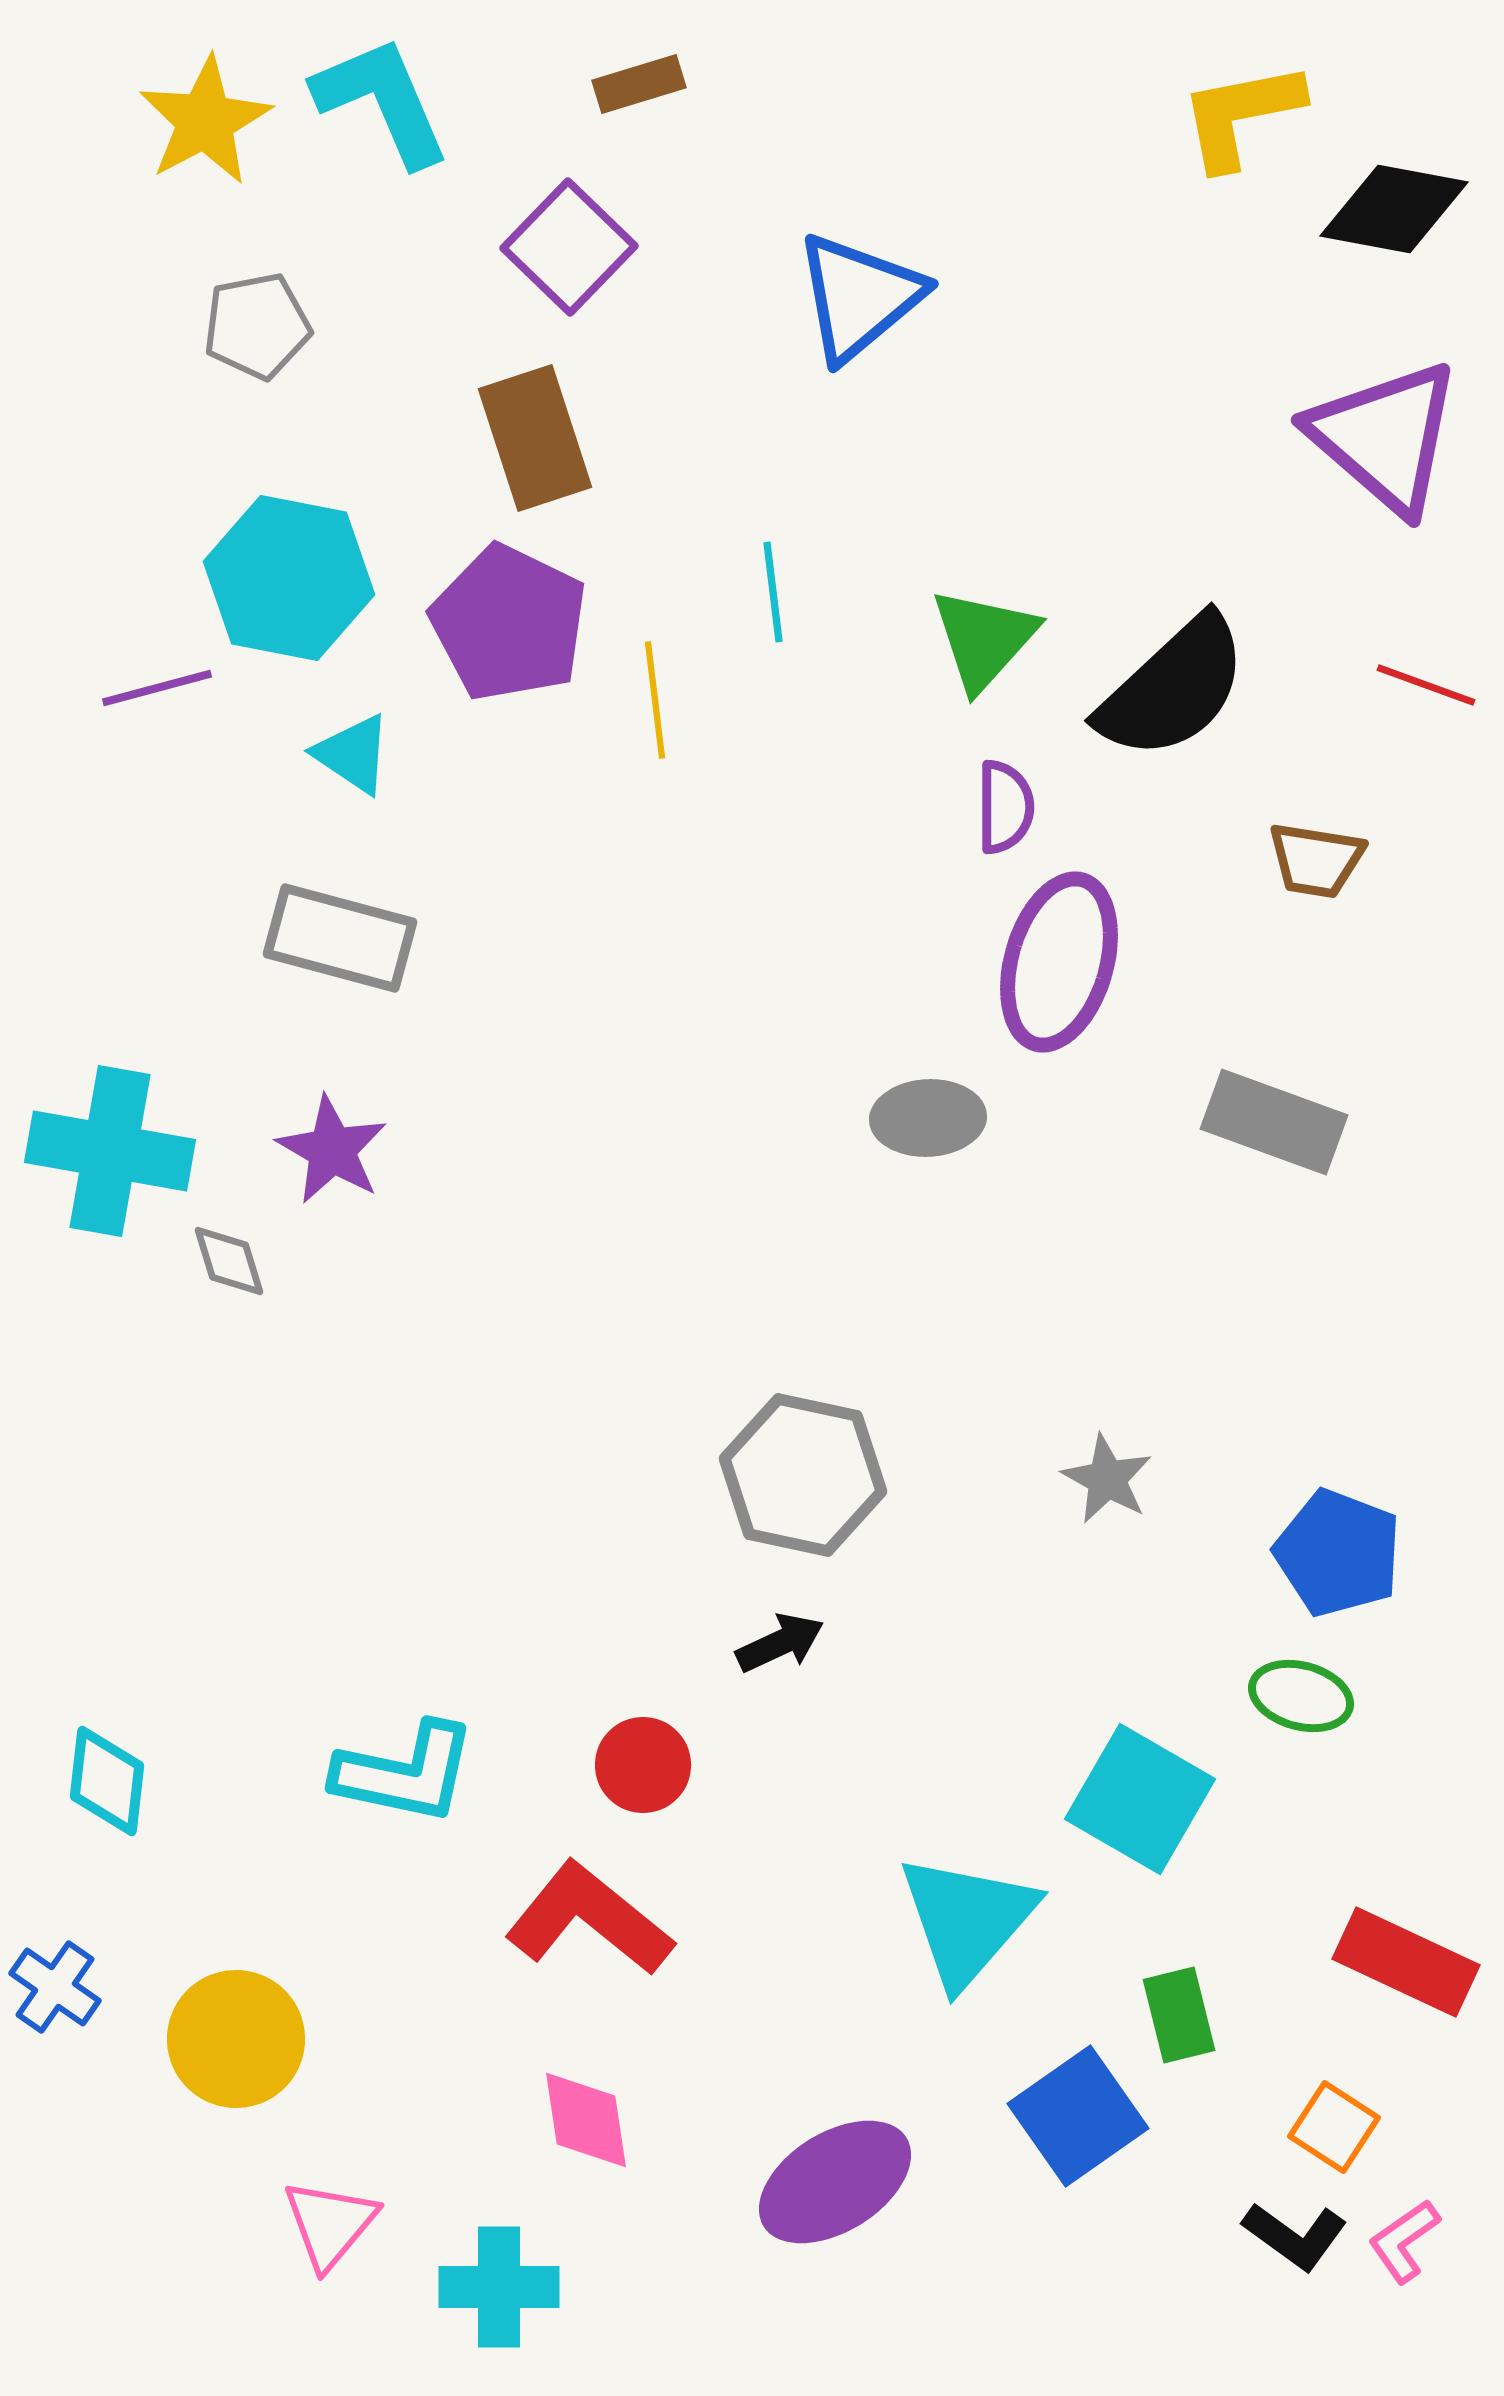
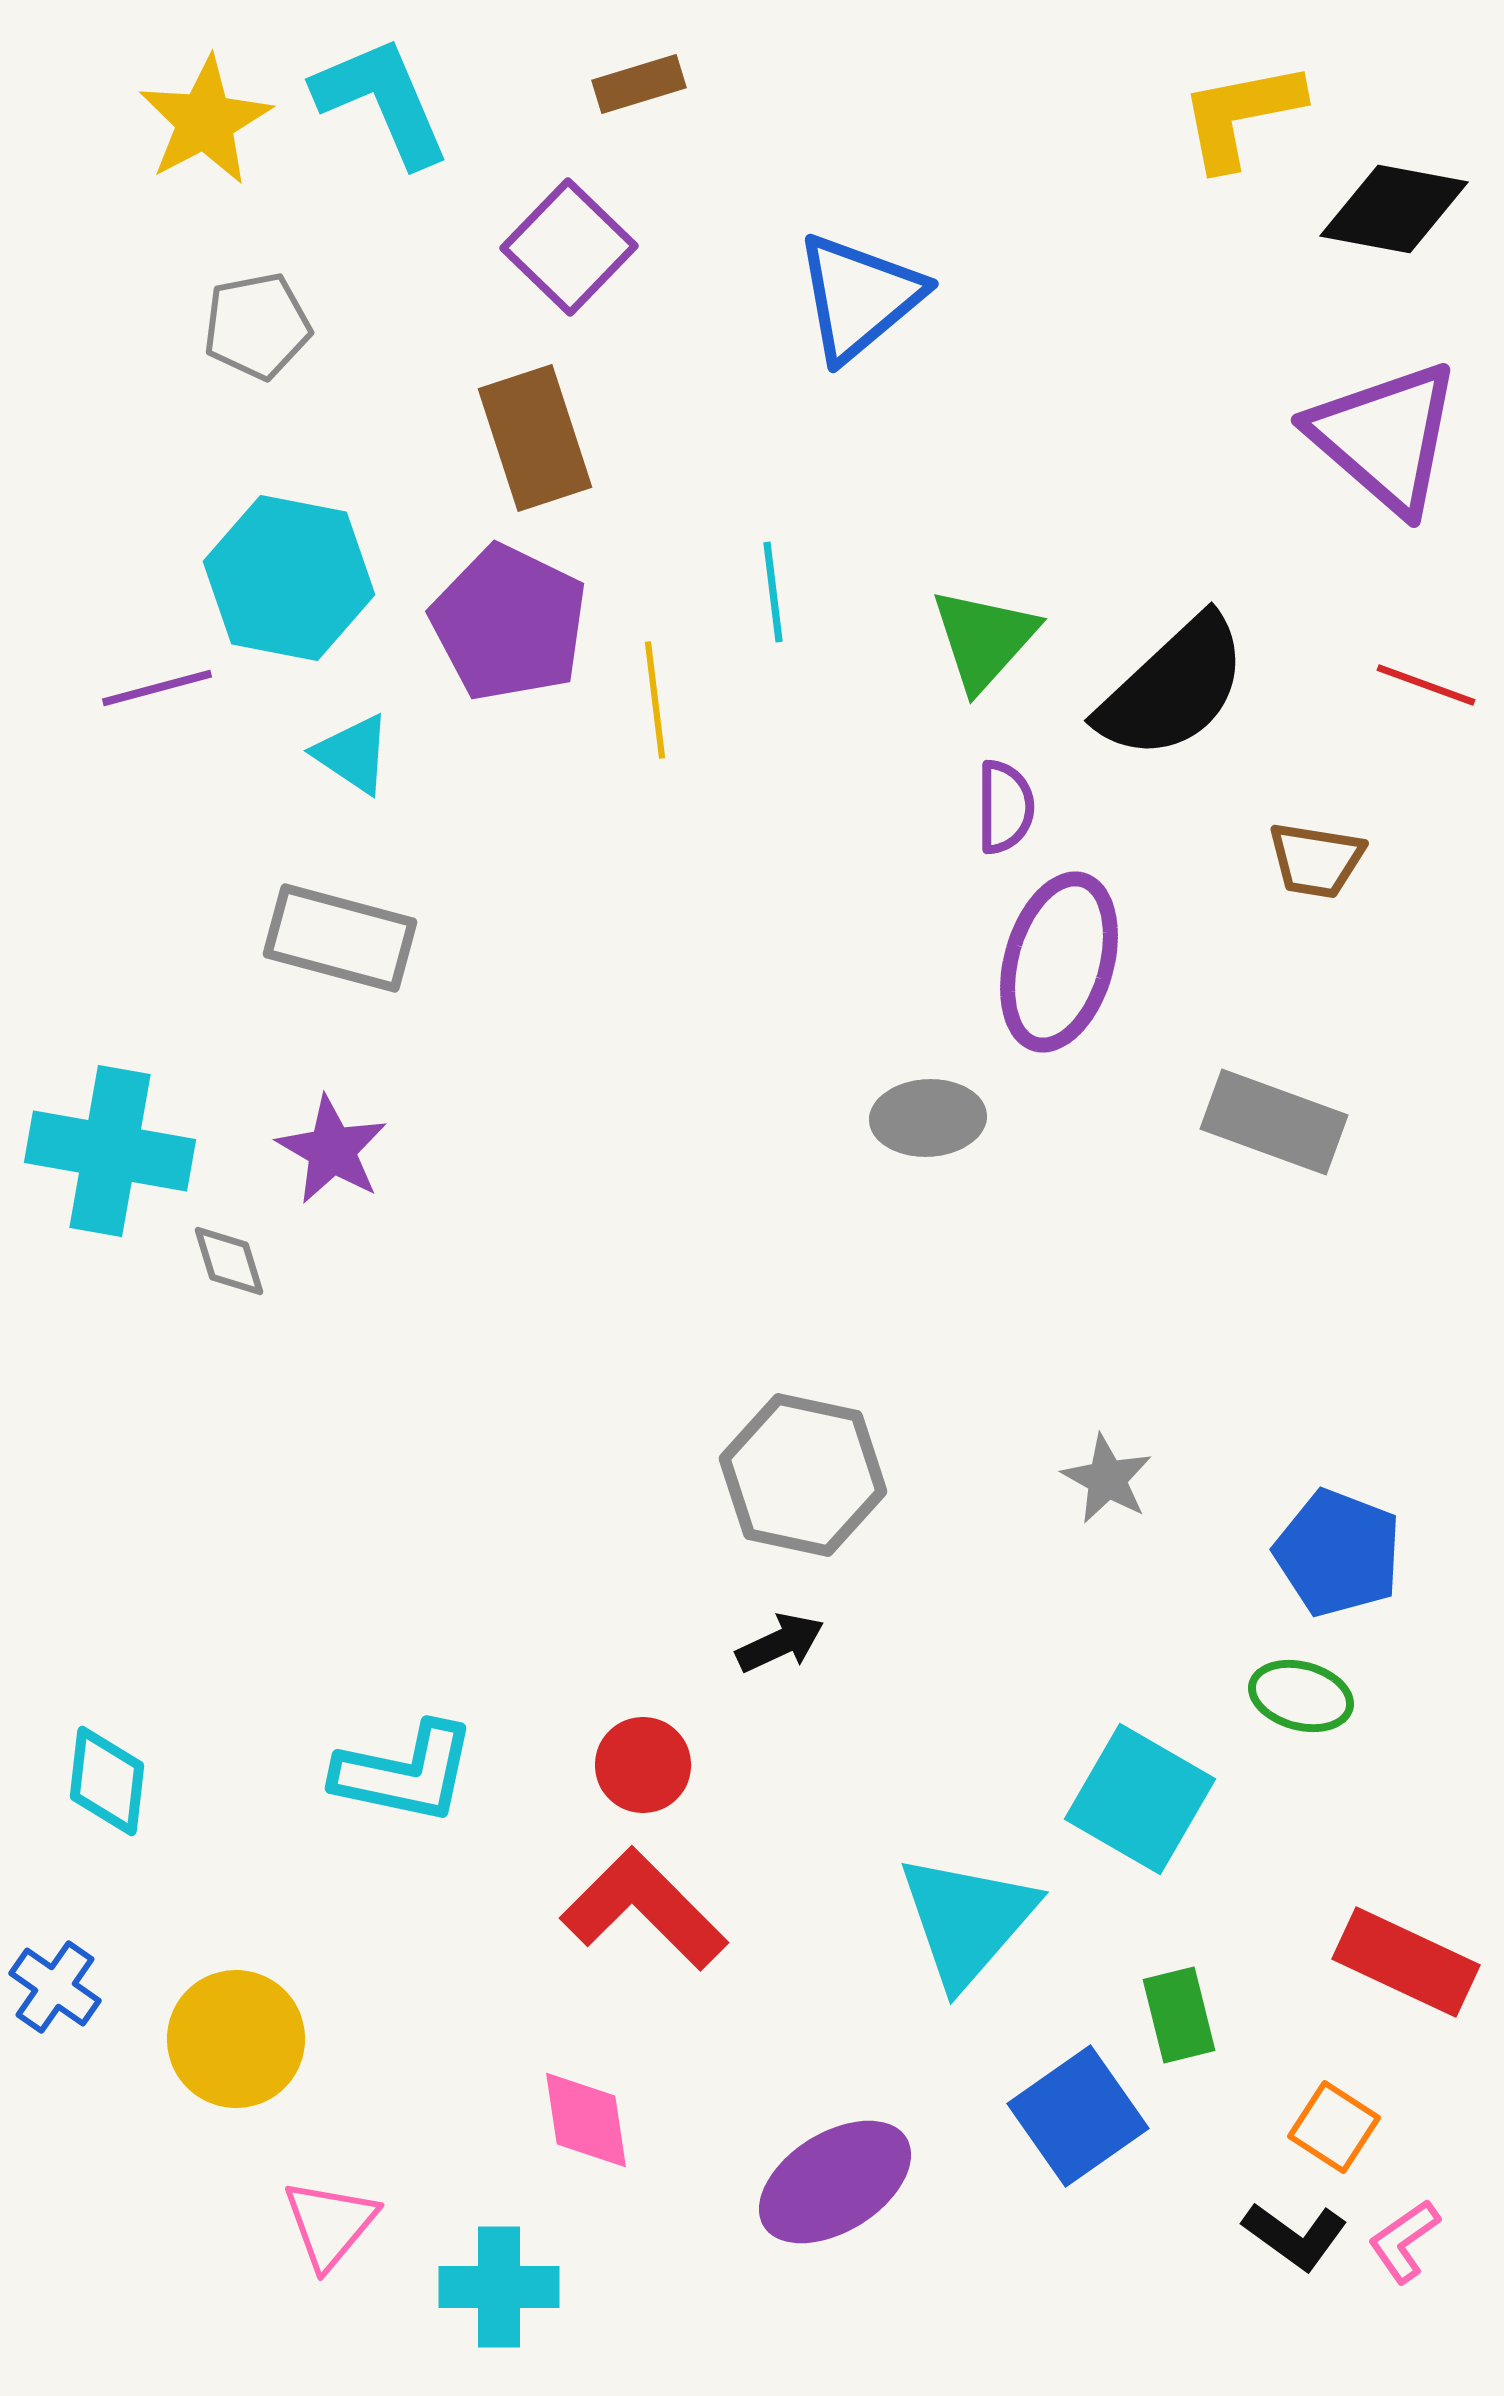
red L-shape at (589, 1919): moved 55 px right, 10 px up; rotated 6 degrees clockwise
